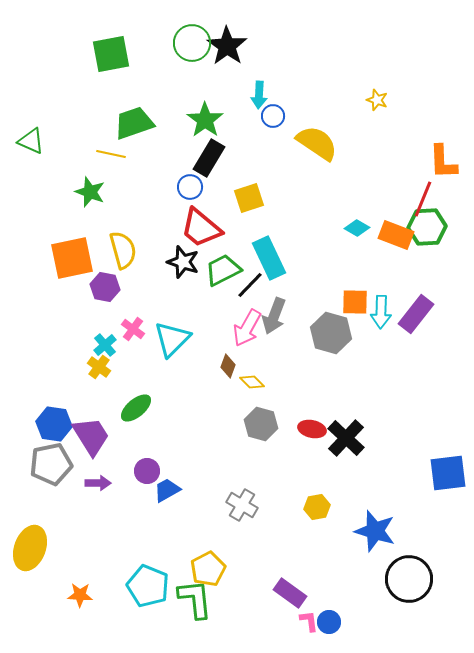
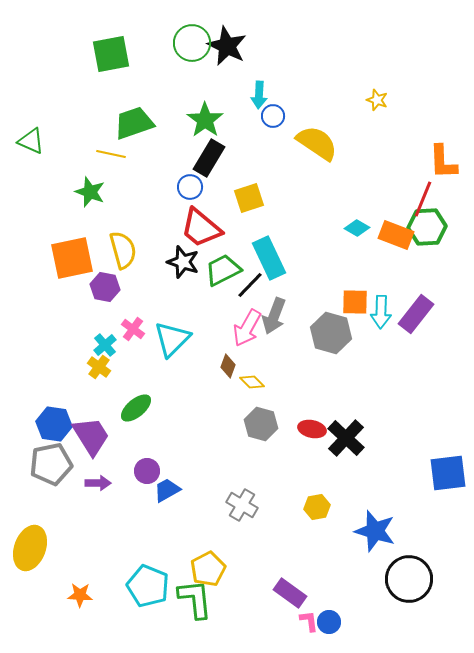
black star at (227, 46): rotated 9 degrees counterclockwise
